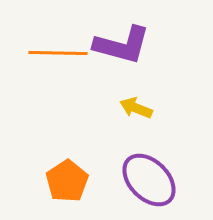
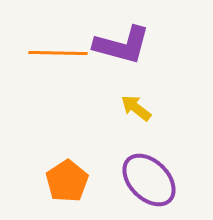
yellow arrow: rotated 16 degrees clockwise
